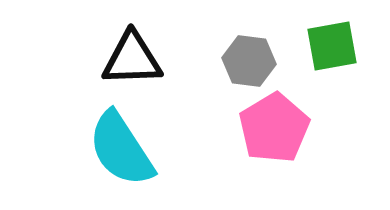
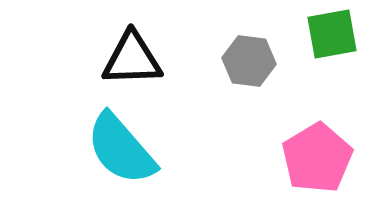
green square: moved 12 px up
pink pentagon: moved 43 px right, 30 px down
cyan semicircle: rotated 8 degrees counterclockwise
